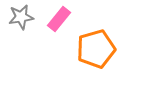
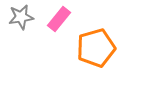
orange pentagon: moved 1 px up
